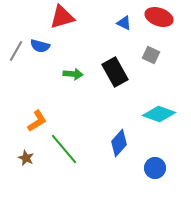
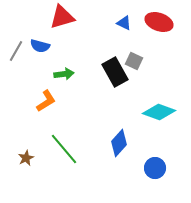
red ellipse: moved 5 px down
gray square: moved 17 px left, 6 px down
green arrow: moved 9 px left; rotated 12 degrees counterclockwise
cyan diamond: moved 2 px up
orange L-shape: moved 9 px right, 20 px up
brown star: rotated 21 degrees clockwise
